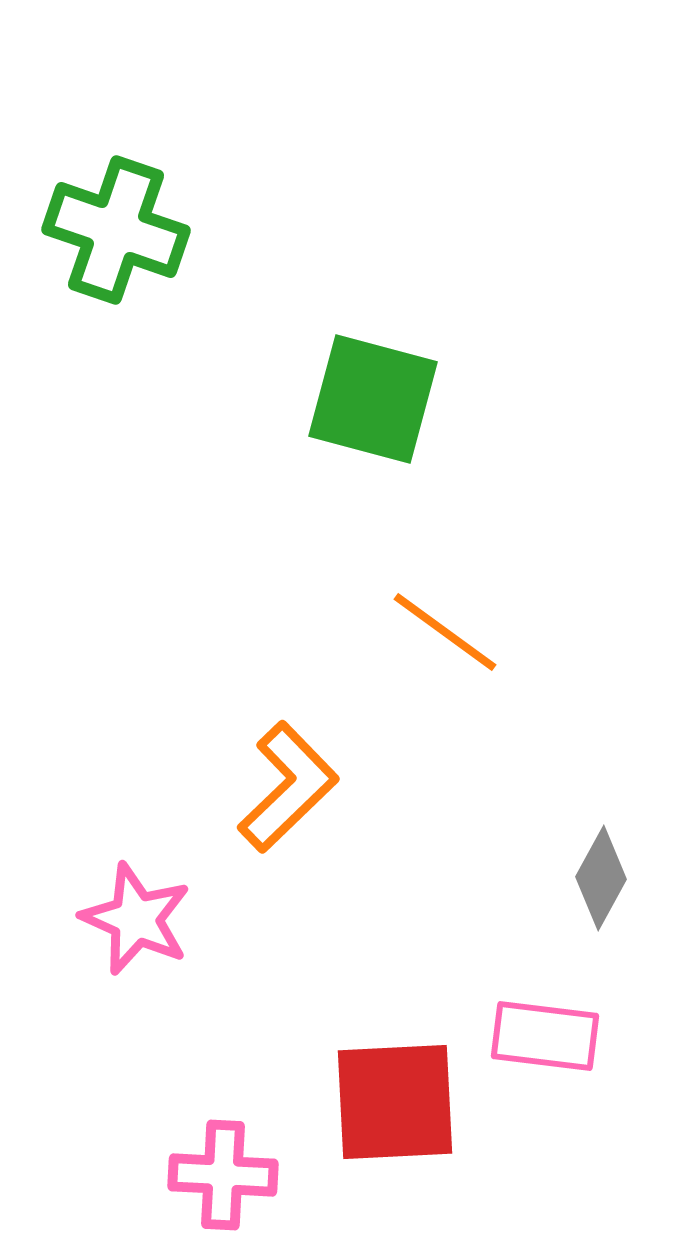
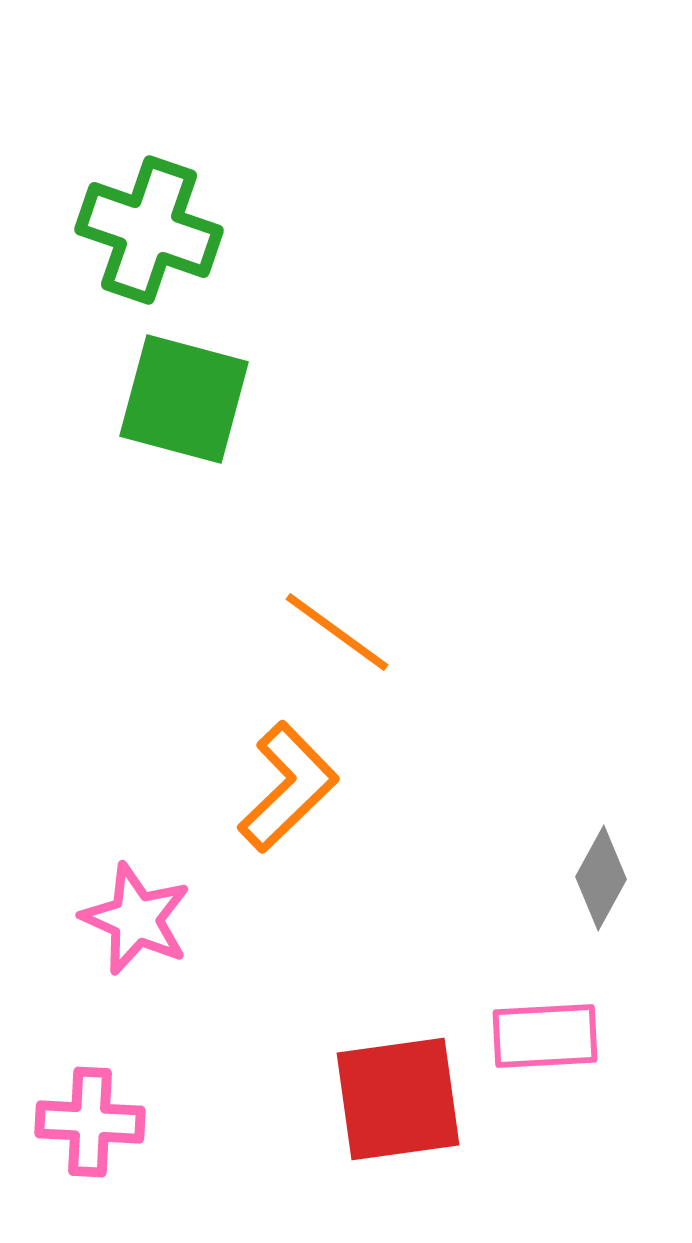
green cross: moved 33 px right
green square: moved 189 px left
orange line: moved 108 px left
pink rectangle: rotated 10 degrees counterclockwise
red square: moved 3 px right, 3 px up; rotated 5 degrees counterclockwise
pink cross: moved 133 px left, 53 px up
